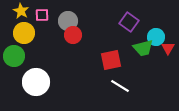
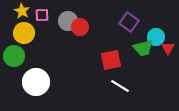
yellow star: moved 1 px right
red circle: moved 7 px right, 8 px up
